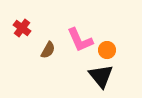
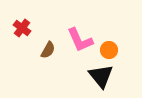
orange circle: moved 2 px right
